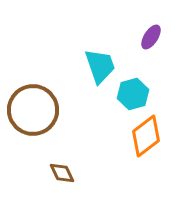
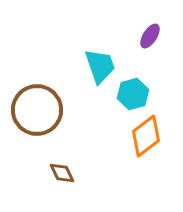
purple ellipse: moved 1 px left, 1 px up
brown circle: moved 4 px right
